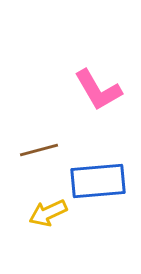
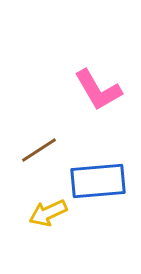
brown line: rotated 18 degrees counterclockwise
